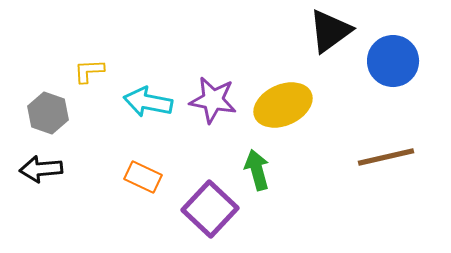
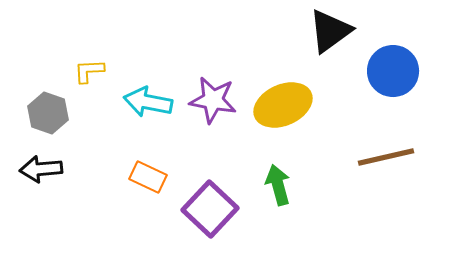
blue circle: moved 10 px down
green arrow: moved 21 px right, 15 px down
orange rectangle: moved 5 px right
